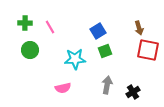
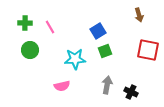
brown arrow: moved 13 px up
pink semicircle: moved 1 px left, 2 px up
black cross: moved 2 px left; rotated 32 degrees counterclockwise
